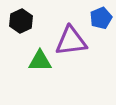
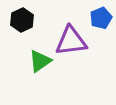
black hexagon: moved 1 px right, 1 px up
green triangle: rotated 35 degrees counterclockwise
